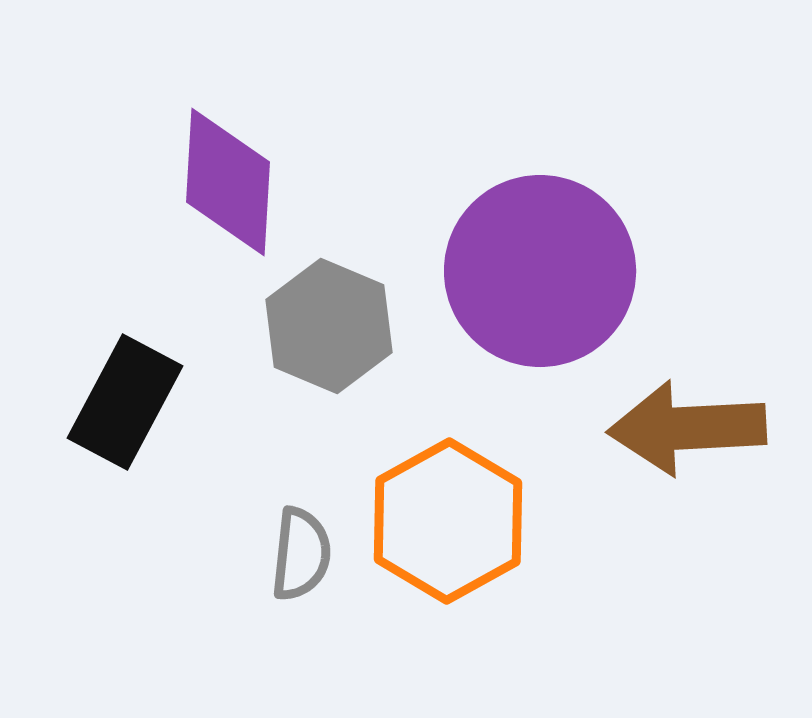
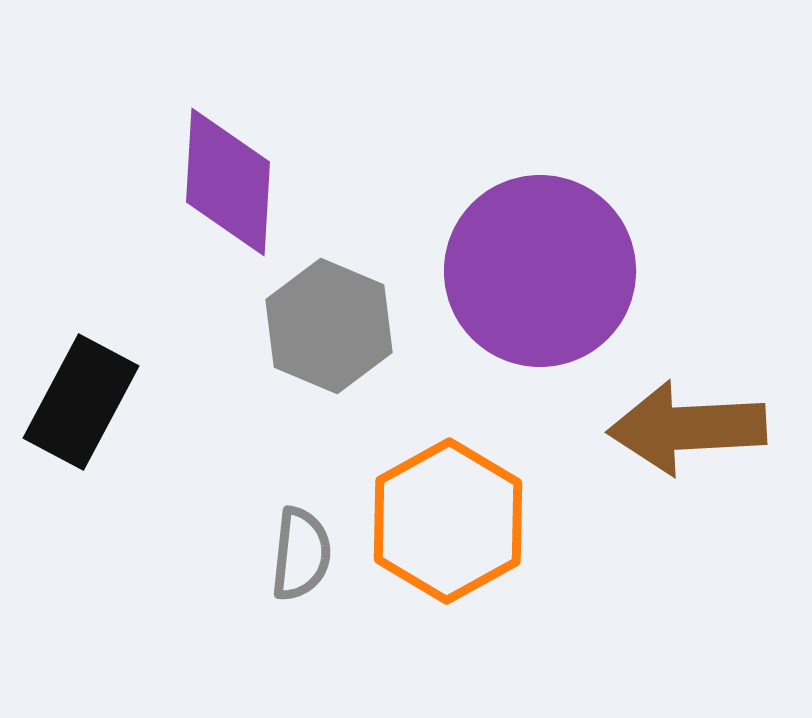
black rectangle: moved 44 px left
